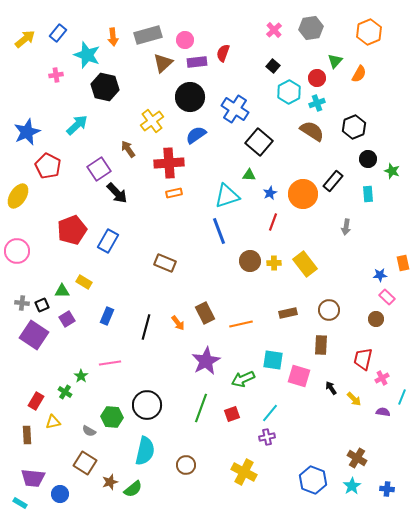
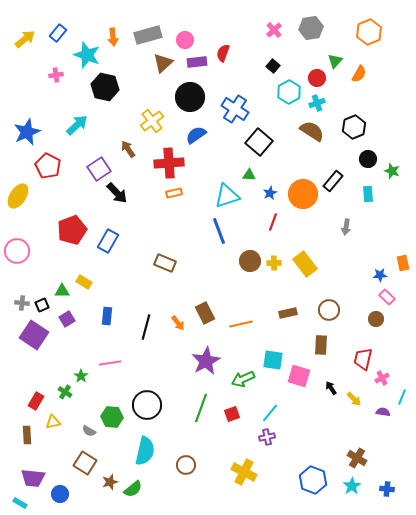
blue rectangle at (107, 316): rotated 18 degrees counterclockwise
